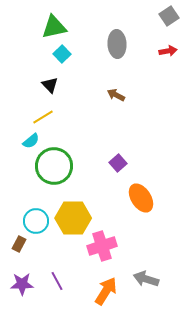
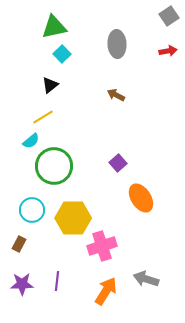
black triangle: rotated 36 degrees clockwise
cyan circle: moved 4 px left, 11 px up
purple line: rotated 36 degrees clockwise
